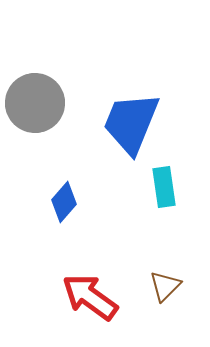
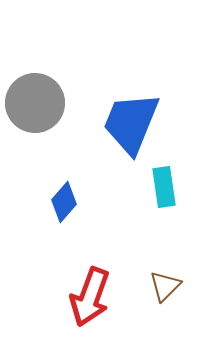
red arrow: rotated 106 degrees counterclockwise
